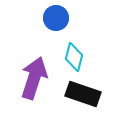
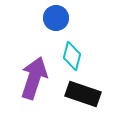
cyan diamond: moved 2 px left, 1 px up
